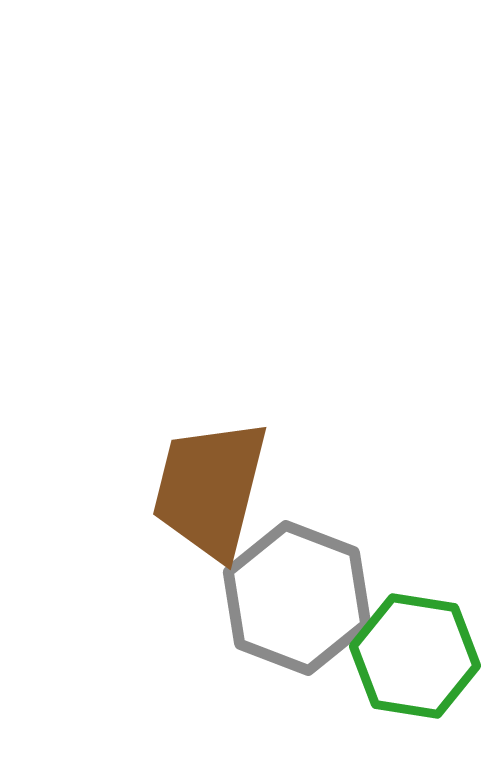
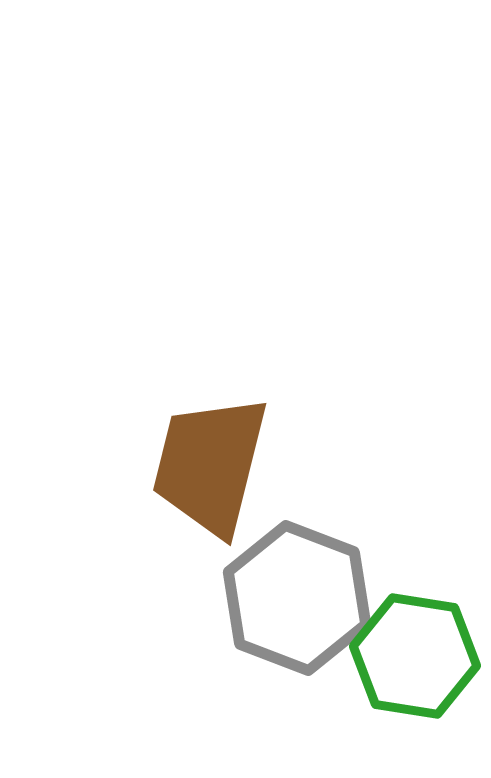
brown trapezoid: moved 24 px up
